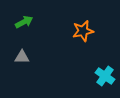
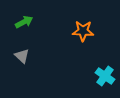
orange star: rotated 15 degrees clockwise
gray triangle: moved 1 px up; rotated 42 degrees clockwise
